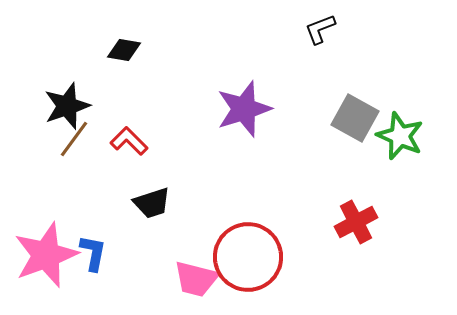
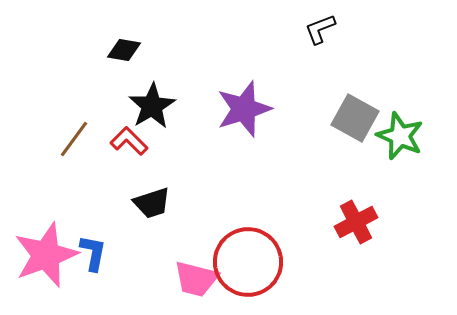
black star: moved 85 px right; rotated 12 degrees counterclockwise
red circle: moved 5 px down
